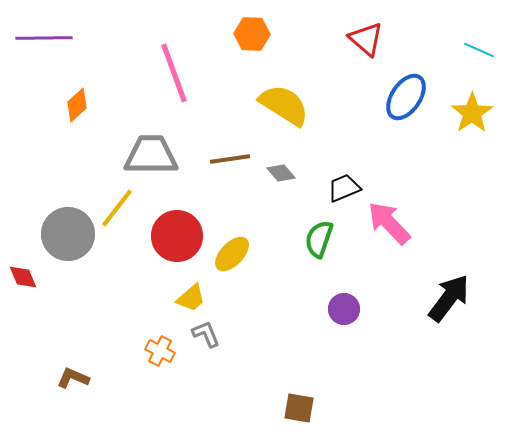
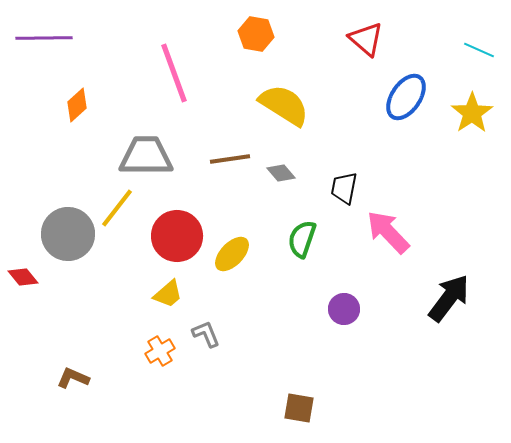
orange hexagon: moved 4 px right; rotated 8 degrees clockwise
gray trapezoid: moved 5 px left, 1 px down
black trapezoid: rotated 56 degrees counterclockwise
pink arrow: moved 1 px left, 9 px down
green semicircle: moved 17 px left
red diamond: rotated 16 degrees counterclockwise
yellow trapezoid: moved 23 px left, 4 px up
orange cross: rotated 32 degrees clockwise
